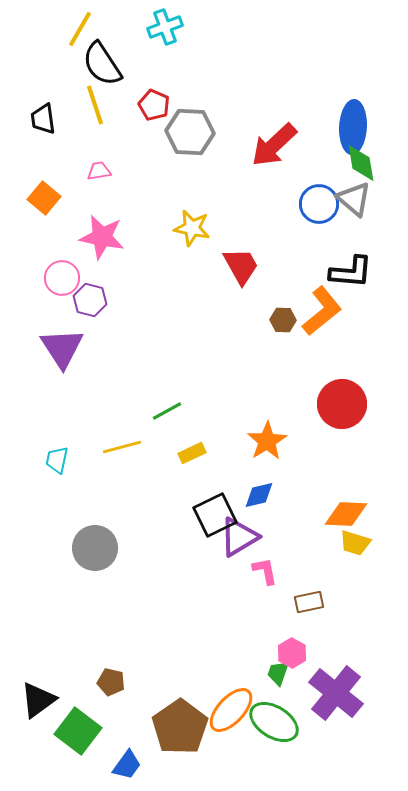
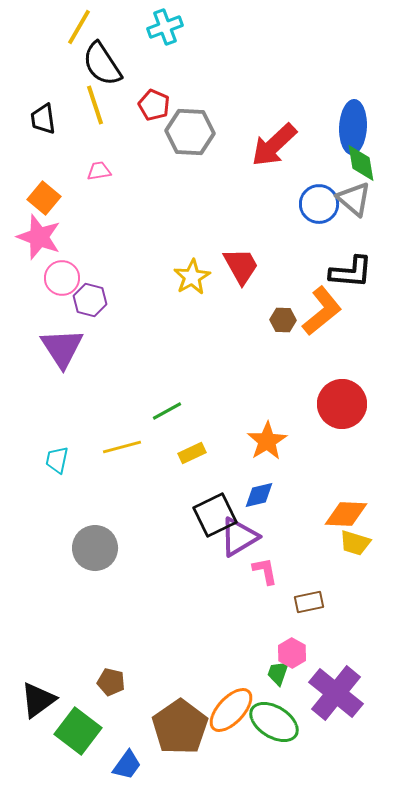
yellow line at (80, 29): moved 1 px left, 2 px up
yellow star at (192, 228): moved 49 px down; rotated 30 degrees clockwise
pink star at (102, 237): moved 63 px left; rotated 9 degrees clockwise
